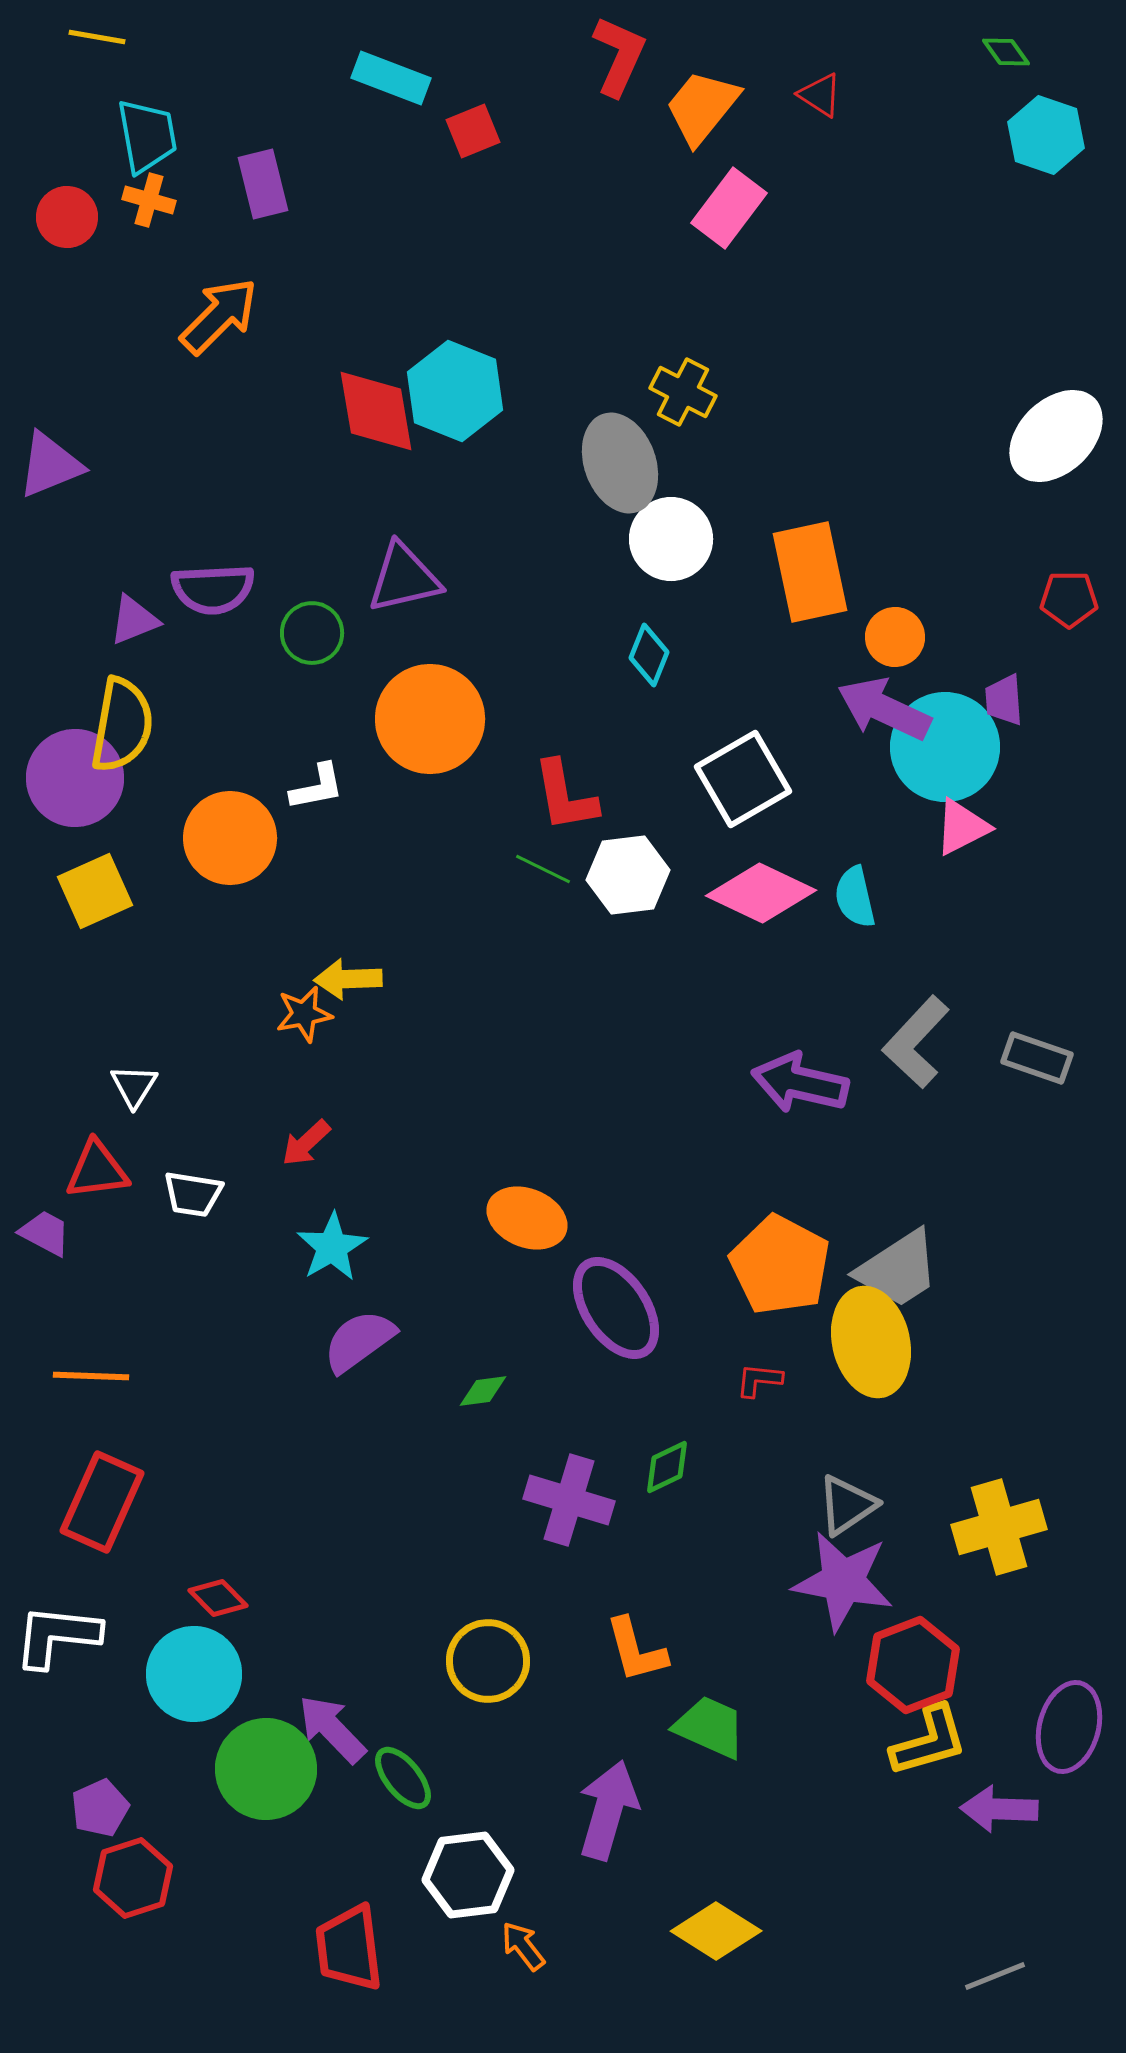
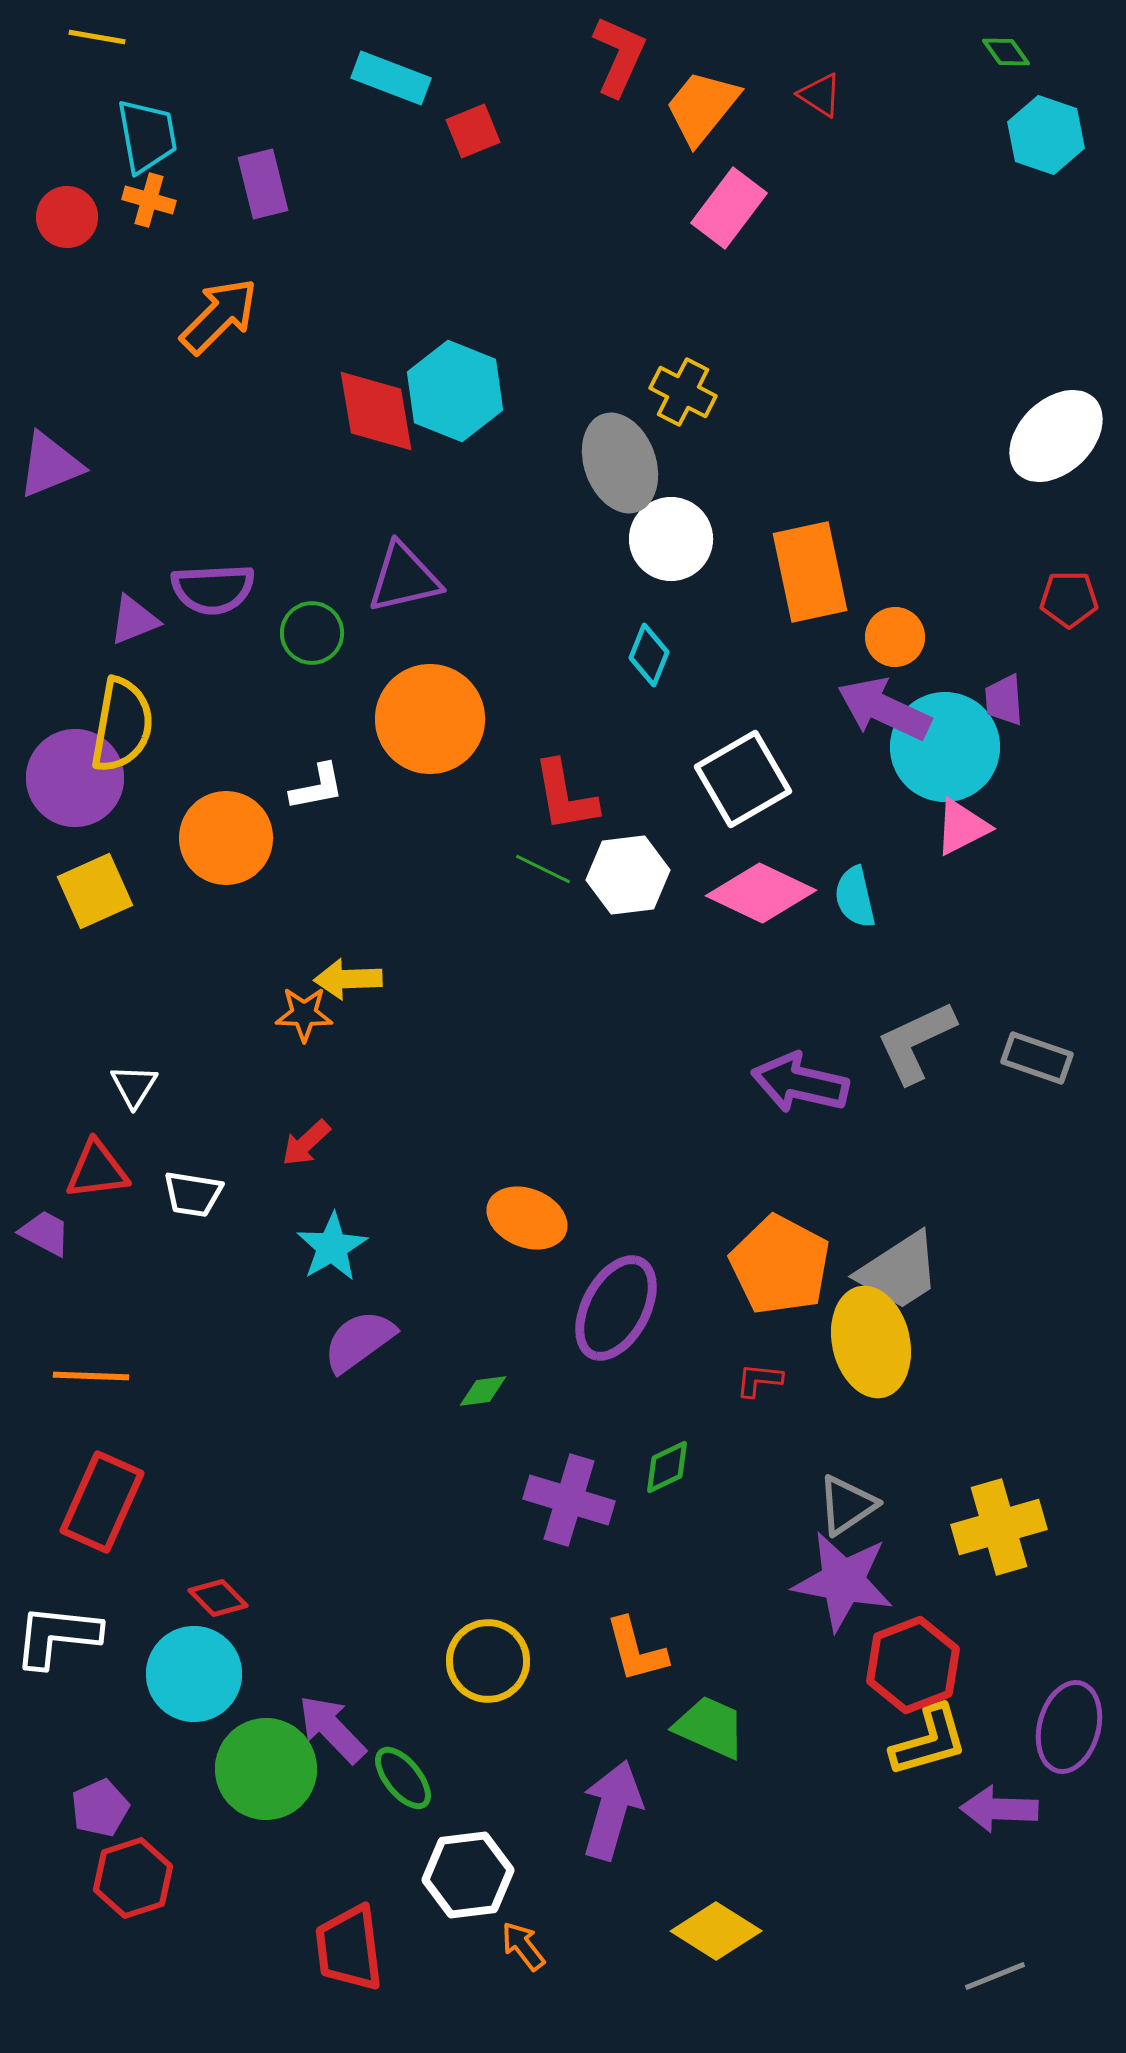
orange circle at (230, 838): moved 4 px left
orange star at (304, 1014): rotated 12 degrees clockwise
gray L-shape at (916, 1042): rotated 22 degrees clockwise
gray trapezoid at (898, 1269): moved 1 px right, 2 px down
purple ellipse at (616, 1308): rotated 62 degrees clockwise
purple arrow at (608, 1810): moved 4 px right
